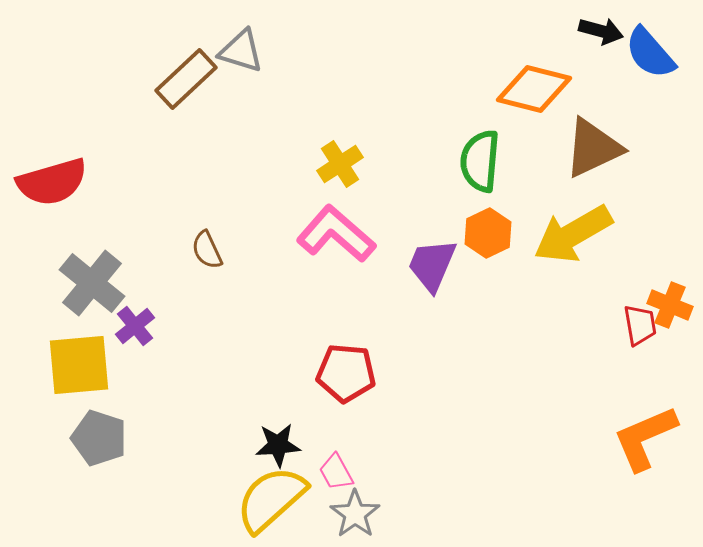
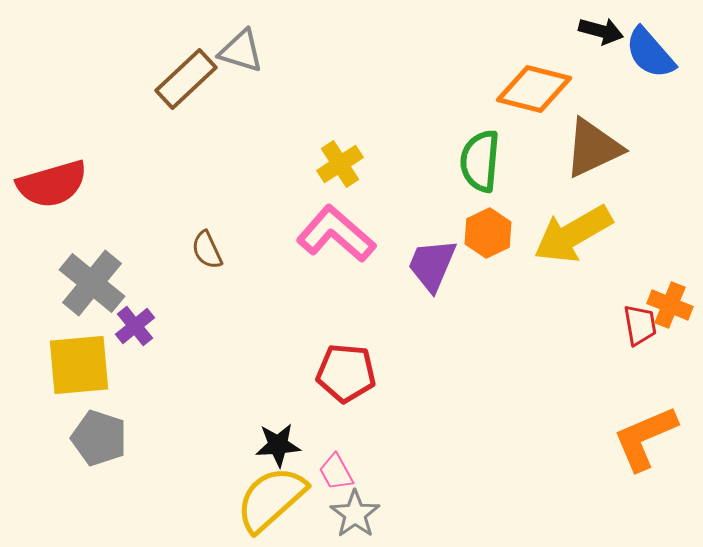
red semicircle: moved 2 px down
